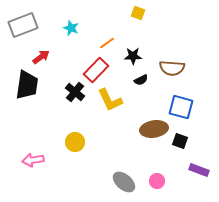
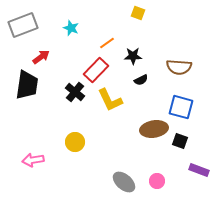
brown semicircle: moved 7 px right, 1 px up
